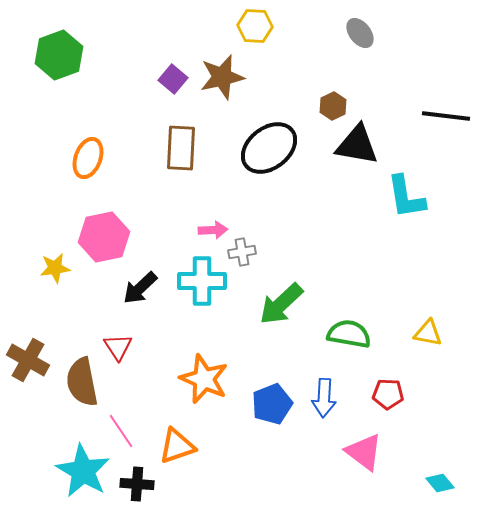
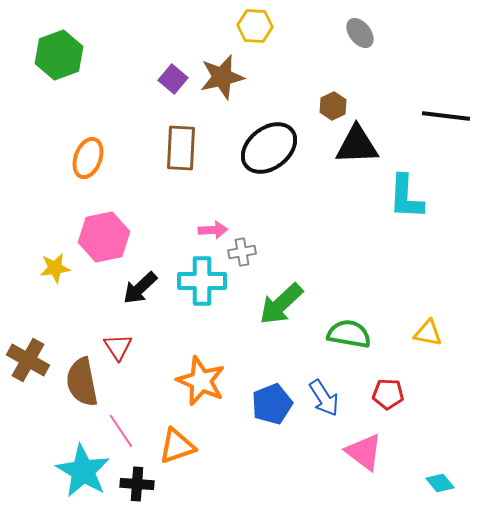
black triangle: rotated 12 degrees counterclockwise
cyan L-shape: rotated 12 degrees clockwise
orange star: moved 3 px left, 2 px down
blue arrow: rotated 36 degrees counterclockwise
